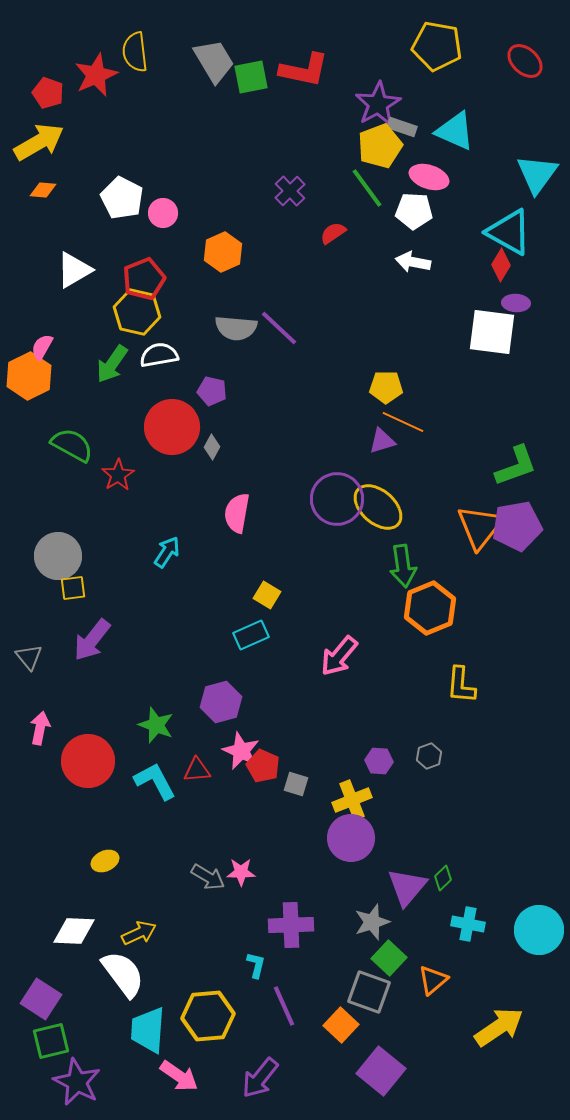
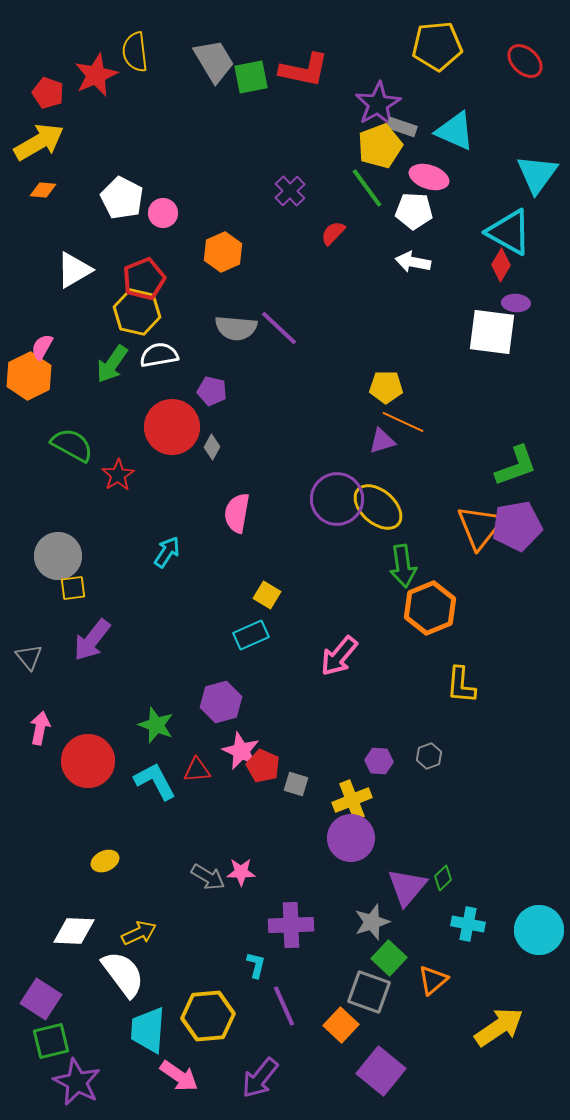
yellow pentagon at (437, 46): rotated 15 degrees counterclockwise
red semicircle at (333, 233): rotated 12 degrees counterclockwise
